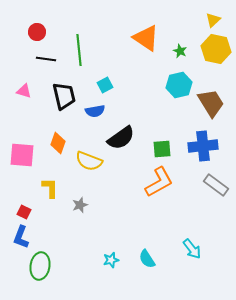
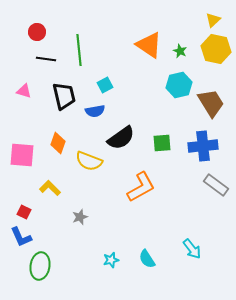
orange triangle: moved 3 px right, 7 px down
green square: moved 6 px up
orange L-shape: moved 18 px left, 5 px down
yellow L-shape: rotated 45 degrees counterclockwise
gray star: moved 12 px down
blue L-shape: rotated 45 degrees counterclockwise
